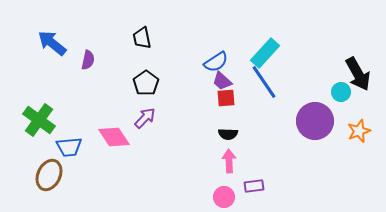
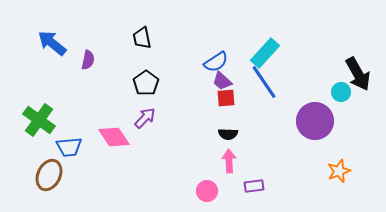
orange star: moved 20 px left, 40 px down
pink circle: moved 17 px left, 6 px up
